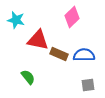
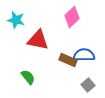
brown rectangle: moved 9 px right, 6 px down
gray square: rotated 32 degrees counterclockwise
